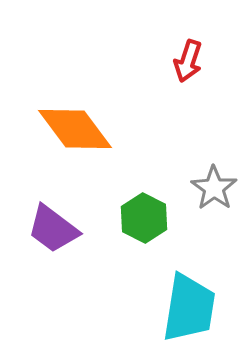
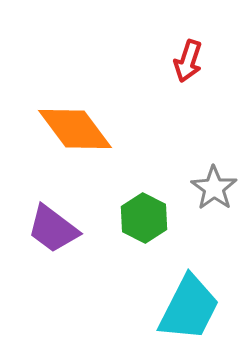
cyan trapezoid: rotated 18 degrees clockwise
